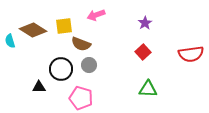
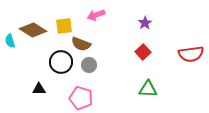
black circle: moved 7 px up
black triangle: moved 2 px down
